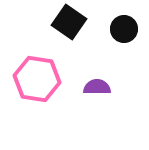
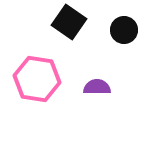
black circle: moved 1 px down
